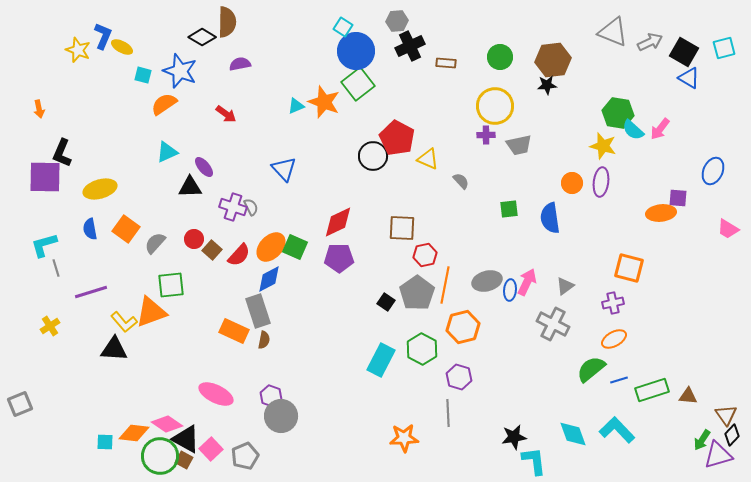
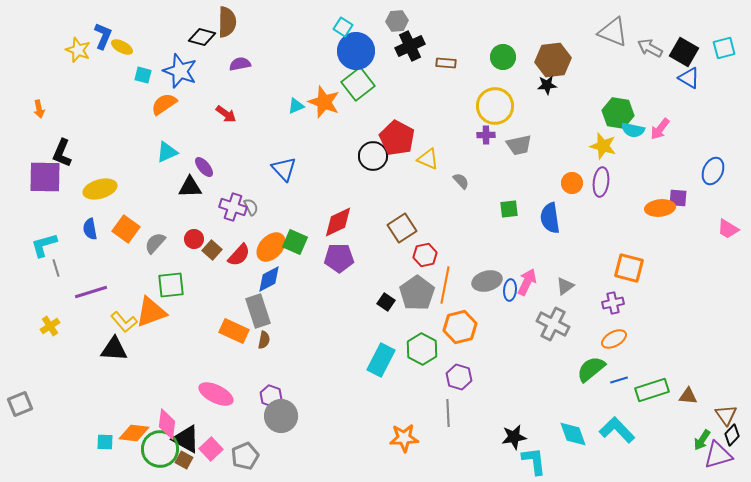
black diamond at (202, 37): rotated 16 degrees counterclockwise
gray arrow at (650, 42): moved 6 px down; rotated 125 degrees counterclockwise
green circle at (500, 57): moved 3 px right
cyan semicircle at (633, 130): rotated 30 degrees counterclockwise
orange ellipse at (661, 213): moved 1 px left, 5 px up
brown square at (402, 228): rotated 36 degrees counterclockwise
green square at (295, 247): moved 5 px up
orange hexagon at (463, 327): moved 3 px left
pink diamond at (167, 424): rotated 64 degrees clockwise
green circle at (160, 456): moved 7 px up
